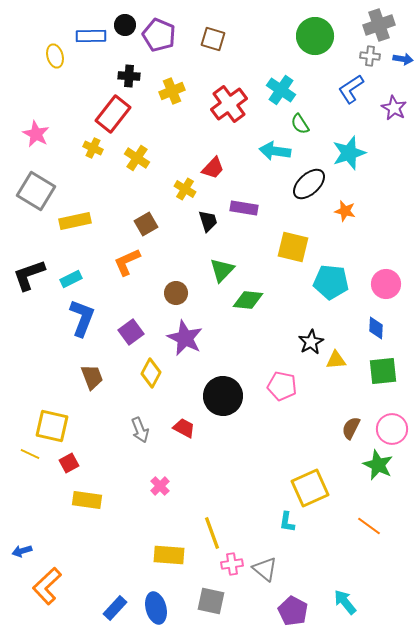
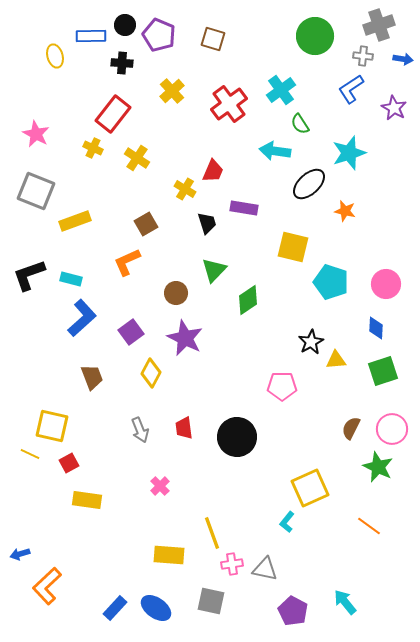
gray cross at (370, 56): moved 7 px left
black cross at (129, 76): moved 7 px left, 13 px up
cyan cross at (281, 90): rotated 20 degrees clockwise
yellow cross at (172, 91): rotated 20 degrees counterclockwise
red trapezoid at (213, 168): moved 3 px down; rotated 20 degrees counterclockwise
gray square at (36, 191): rotated 9 degrees counterclockwise
yellow rectangle at (75, 221): rotated 8 degrees counterclockwise
black trapezoid at (208, 221): moved 1 px left, 2 px down
green triangle at (222, 270): moved 8 px left
cyan rectangle at (71, 279): rotated 40 degrees clockwise
cyan pentagon at (331, 282): rotated 12 degrees clockwise
green diamond at (248, 300): rotated 40 degrees counterclockwise
blue L-shape at (82, 318): rotated 27 degrees clockwise
green square at (383, 371): rotated 12 degrees counterclockwise
pink pentagon at (282, 386): rotated 12 degrees counterclockwise
black circle at (223, 396): moved 14 px right, 41 px down
red trapezoid at (184, 428): rotated 125 degrees counterclockwise
green star at (378, 465): moved 2 px down
cyan L-shape at (287, 522): rotated 30 degrees clockwise
blue arrow at (22, 551): moved 2 px left, 3 px down
gray triangle at (265, 569): rotated 28 degrees counterclockwise
blue ellipse at (156, 608): rotated 40 degrees counterclockwise
